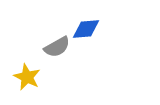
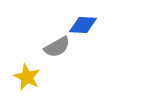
blue diamond: moved 3 px left, 4 px up; rotated 8 degrees clockwise
